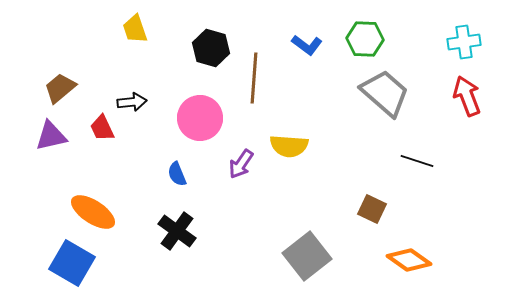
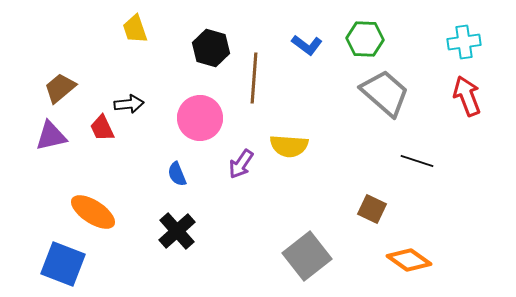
black arrow: moved 3 px left, 2 px down
black cross: rotated 12 degrees clockwise
blue square: moved 9 px left, 1 px down; rotated 9 degrees counterclockwise
